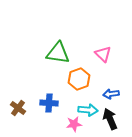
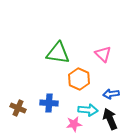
orange hexagon: rotated 15 degrees counterclockwise
brown cross: rotated 14 degrees counterclockwise
